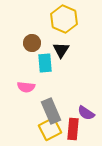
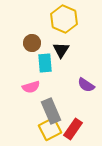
pink semicircle: moved 5 px right; rotated 24 degrees counterclockwise
purple semicircle: moved 28 px up
red rectangle: rotated 30 degrees clockwise
